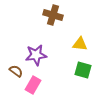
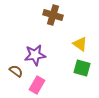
yellow triangle: rotated 28 degrees clockwise
purple star: moved 1 px left
green square: moved 1 px left, 2 px up
pink rectangle: moved 4 px right
